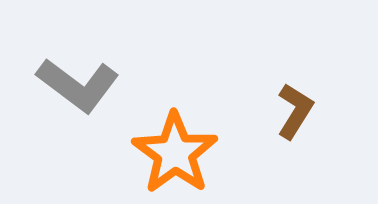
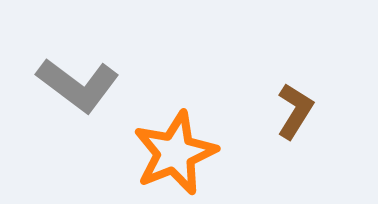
orange star: rotated 14 degrees clockwise
